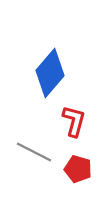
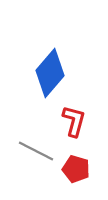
gray line: moved 2 px right, 1 px up
red pentagon: moved 2 px left
